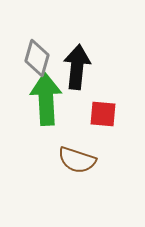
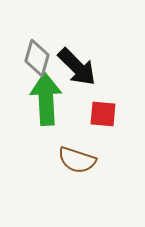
black arrow: rotated 129 degrees clockwise
